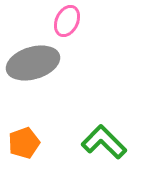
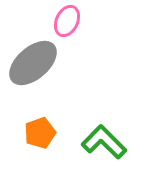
gray ellipse: rotated 24 degrees counterclockwise
orange pentagon: moved 16 px right, 10 px up
